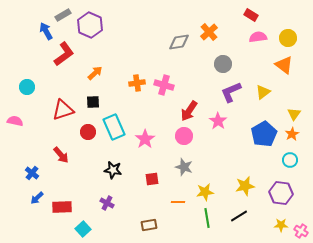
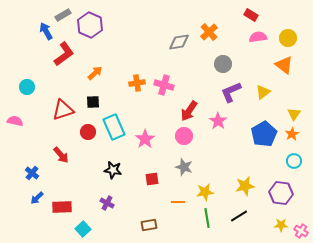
cyan circle at (290, 160): moved 4 px right, 1 px down
